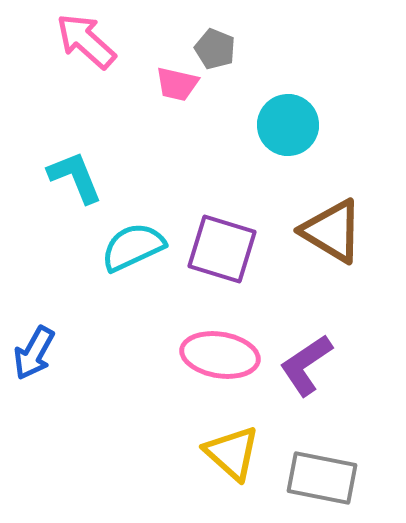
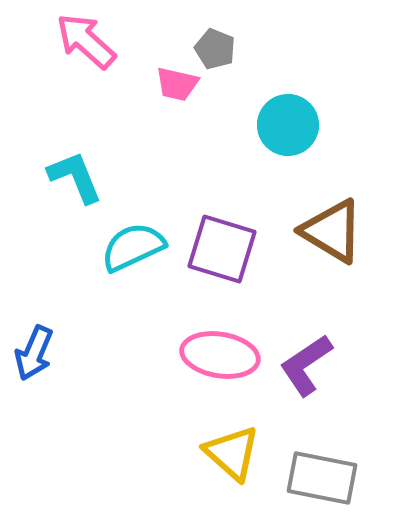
blue arrow: rotated 6 degrees counterclockwise
